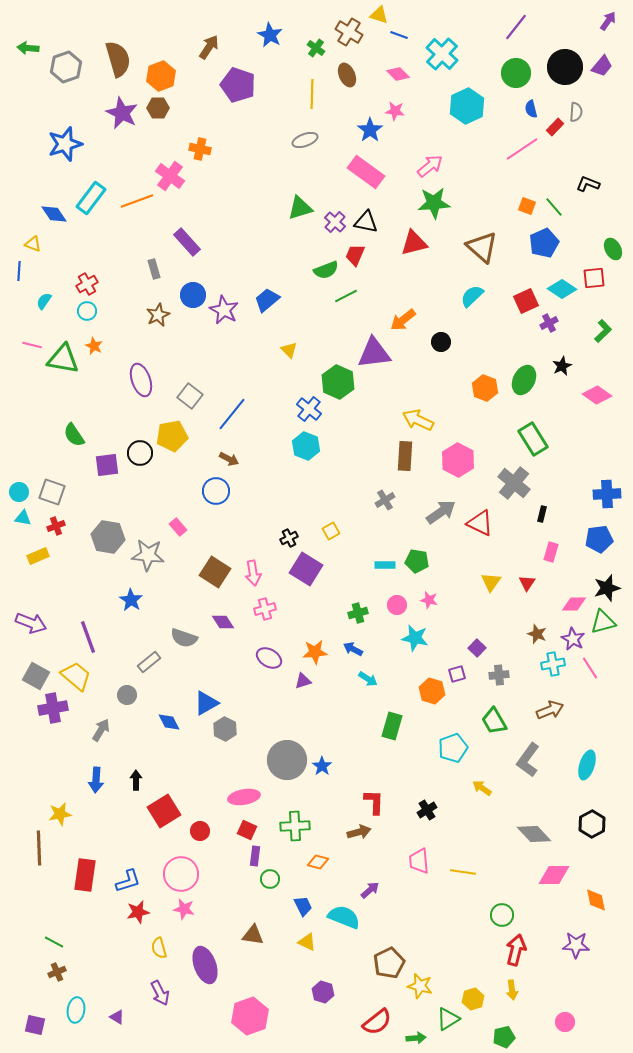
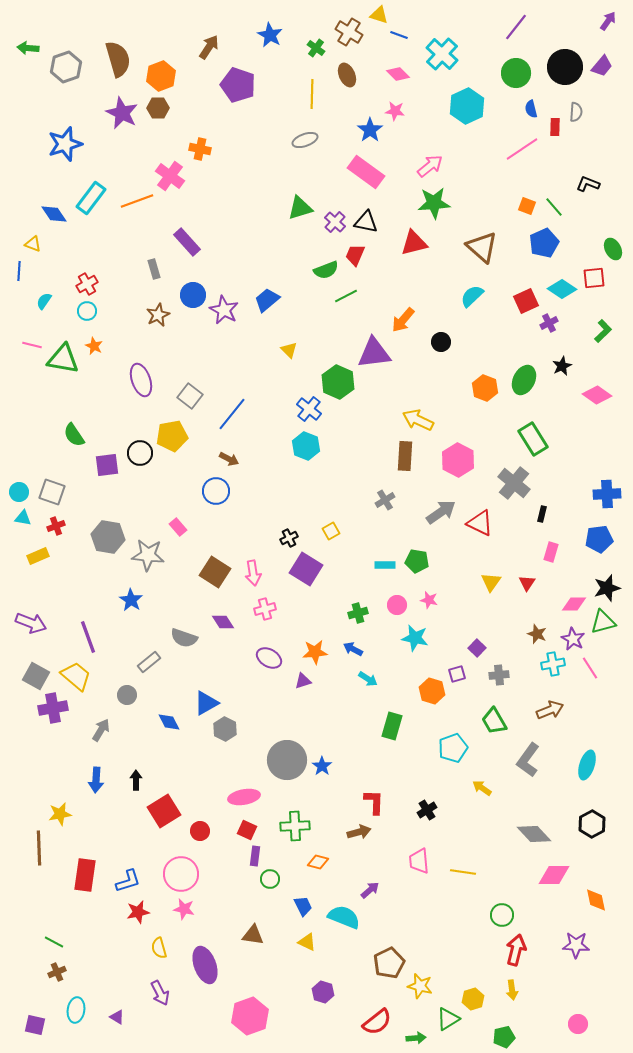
red rectangle at (555, 127): rotated 42 degrees counterclockwise
orange arrow at (403, 320): rotated 12 degrees counterclockwise
pink circle at (565, 1022): moved 13 px right, 2 px down
